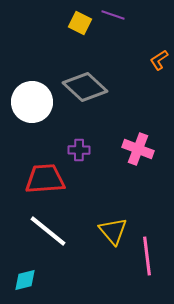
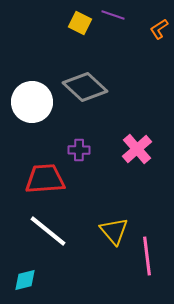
orange L-shape: moved 31 px up
pink cross: moved 1 px left; rotated 28 degrees clockwise
yellow triangle: moved 1 px right
